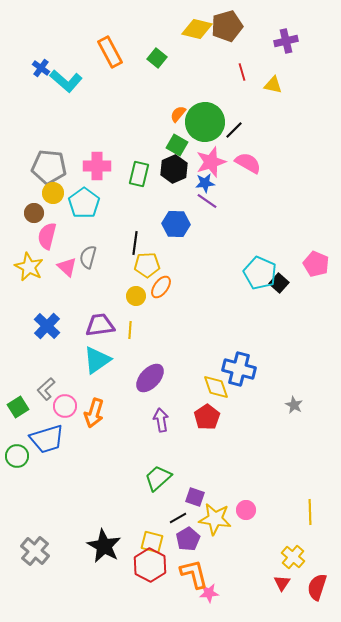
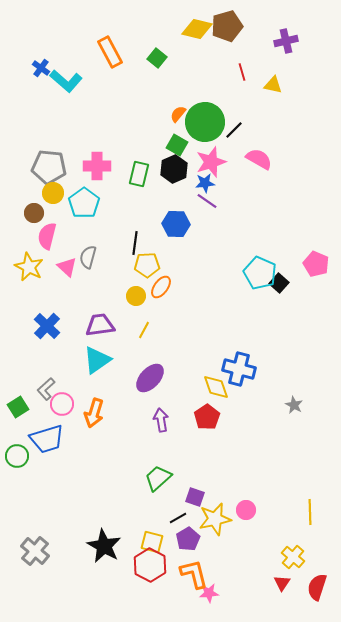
pink semicircle at (248, 163): moved 11 px right, 4 px up
yellow line at (130, 330): moved 14 px right; rotated 24 degrees clockwise
pink circle at (65, 406): moved 3 px left, 2 px up
yellow star at (215, 519): rotated 20 degrees counterclockwise
